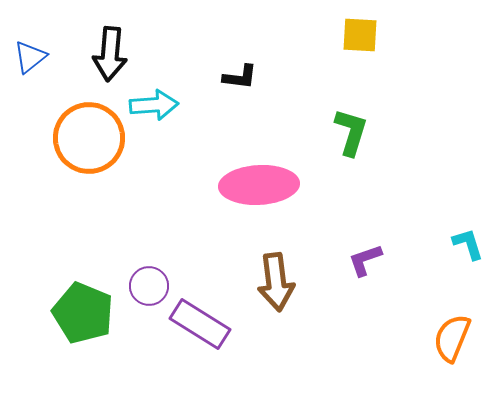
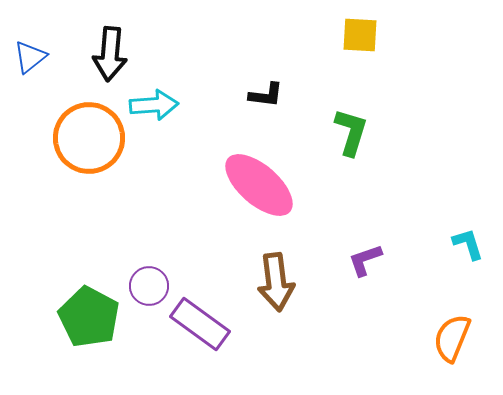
black L-shape: moved 26 px right, 18 px down
pink ellipse: rotated 44 degrees clockwise
green pentagon: moved 6 px right, 4 px down; rotated 6 degrees clockwise
purple rectangle: rotated 4 degrees clockwise
